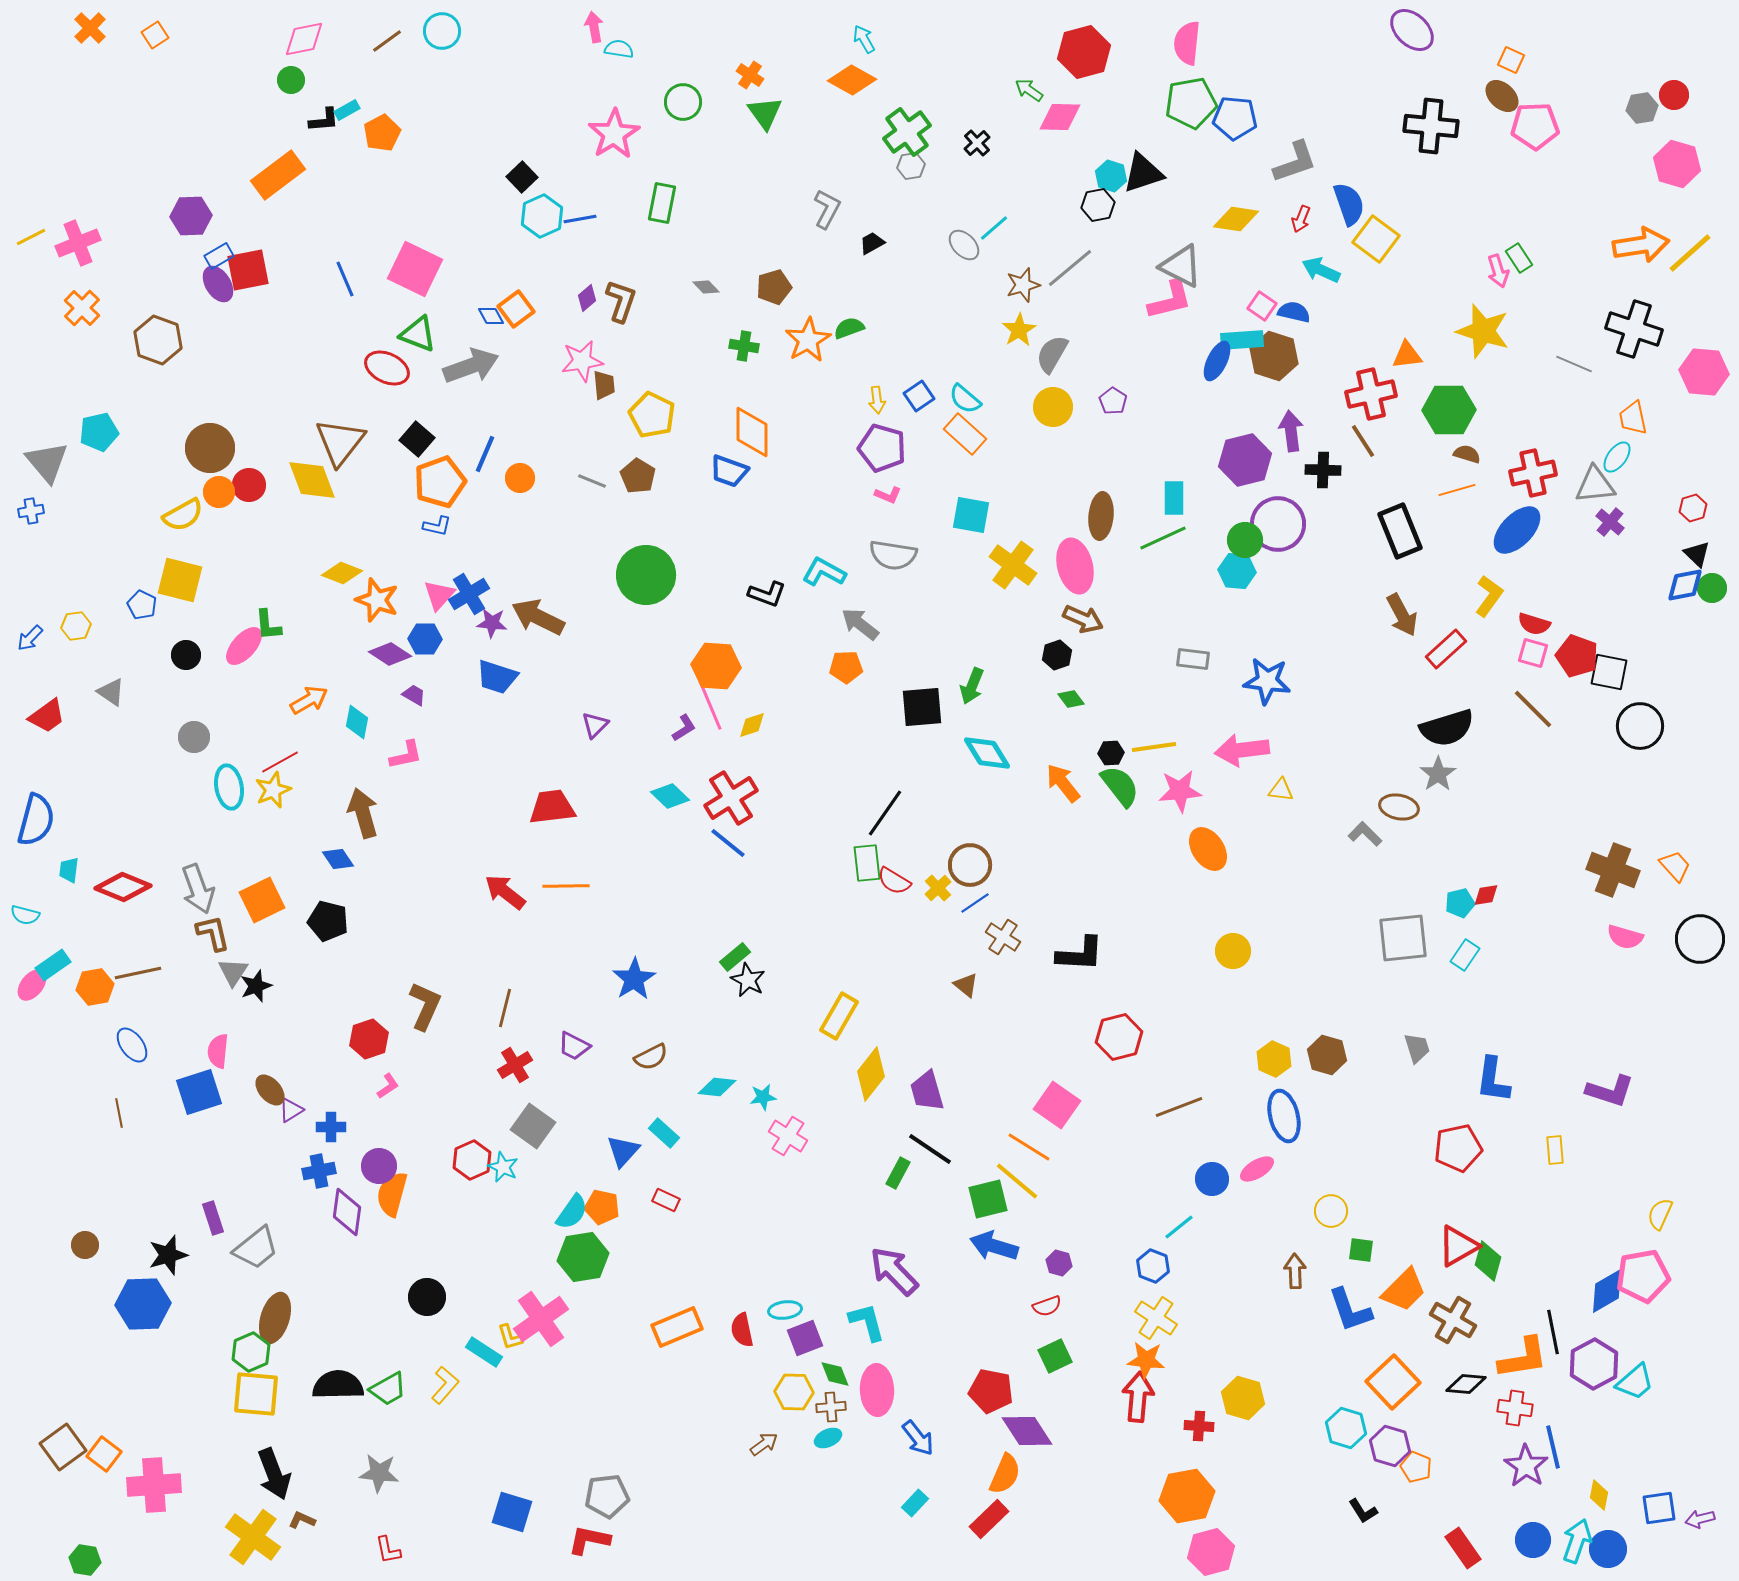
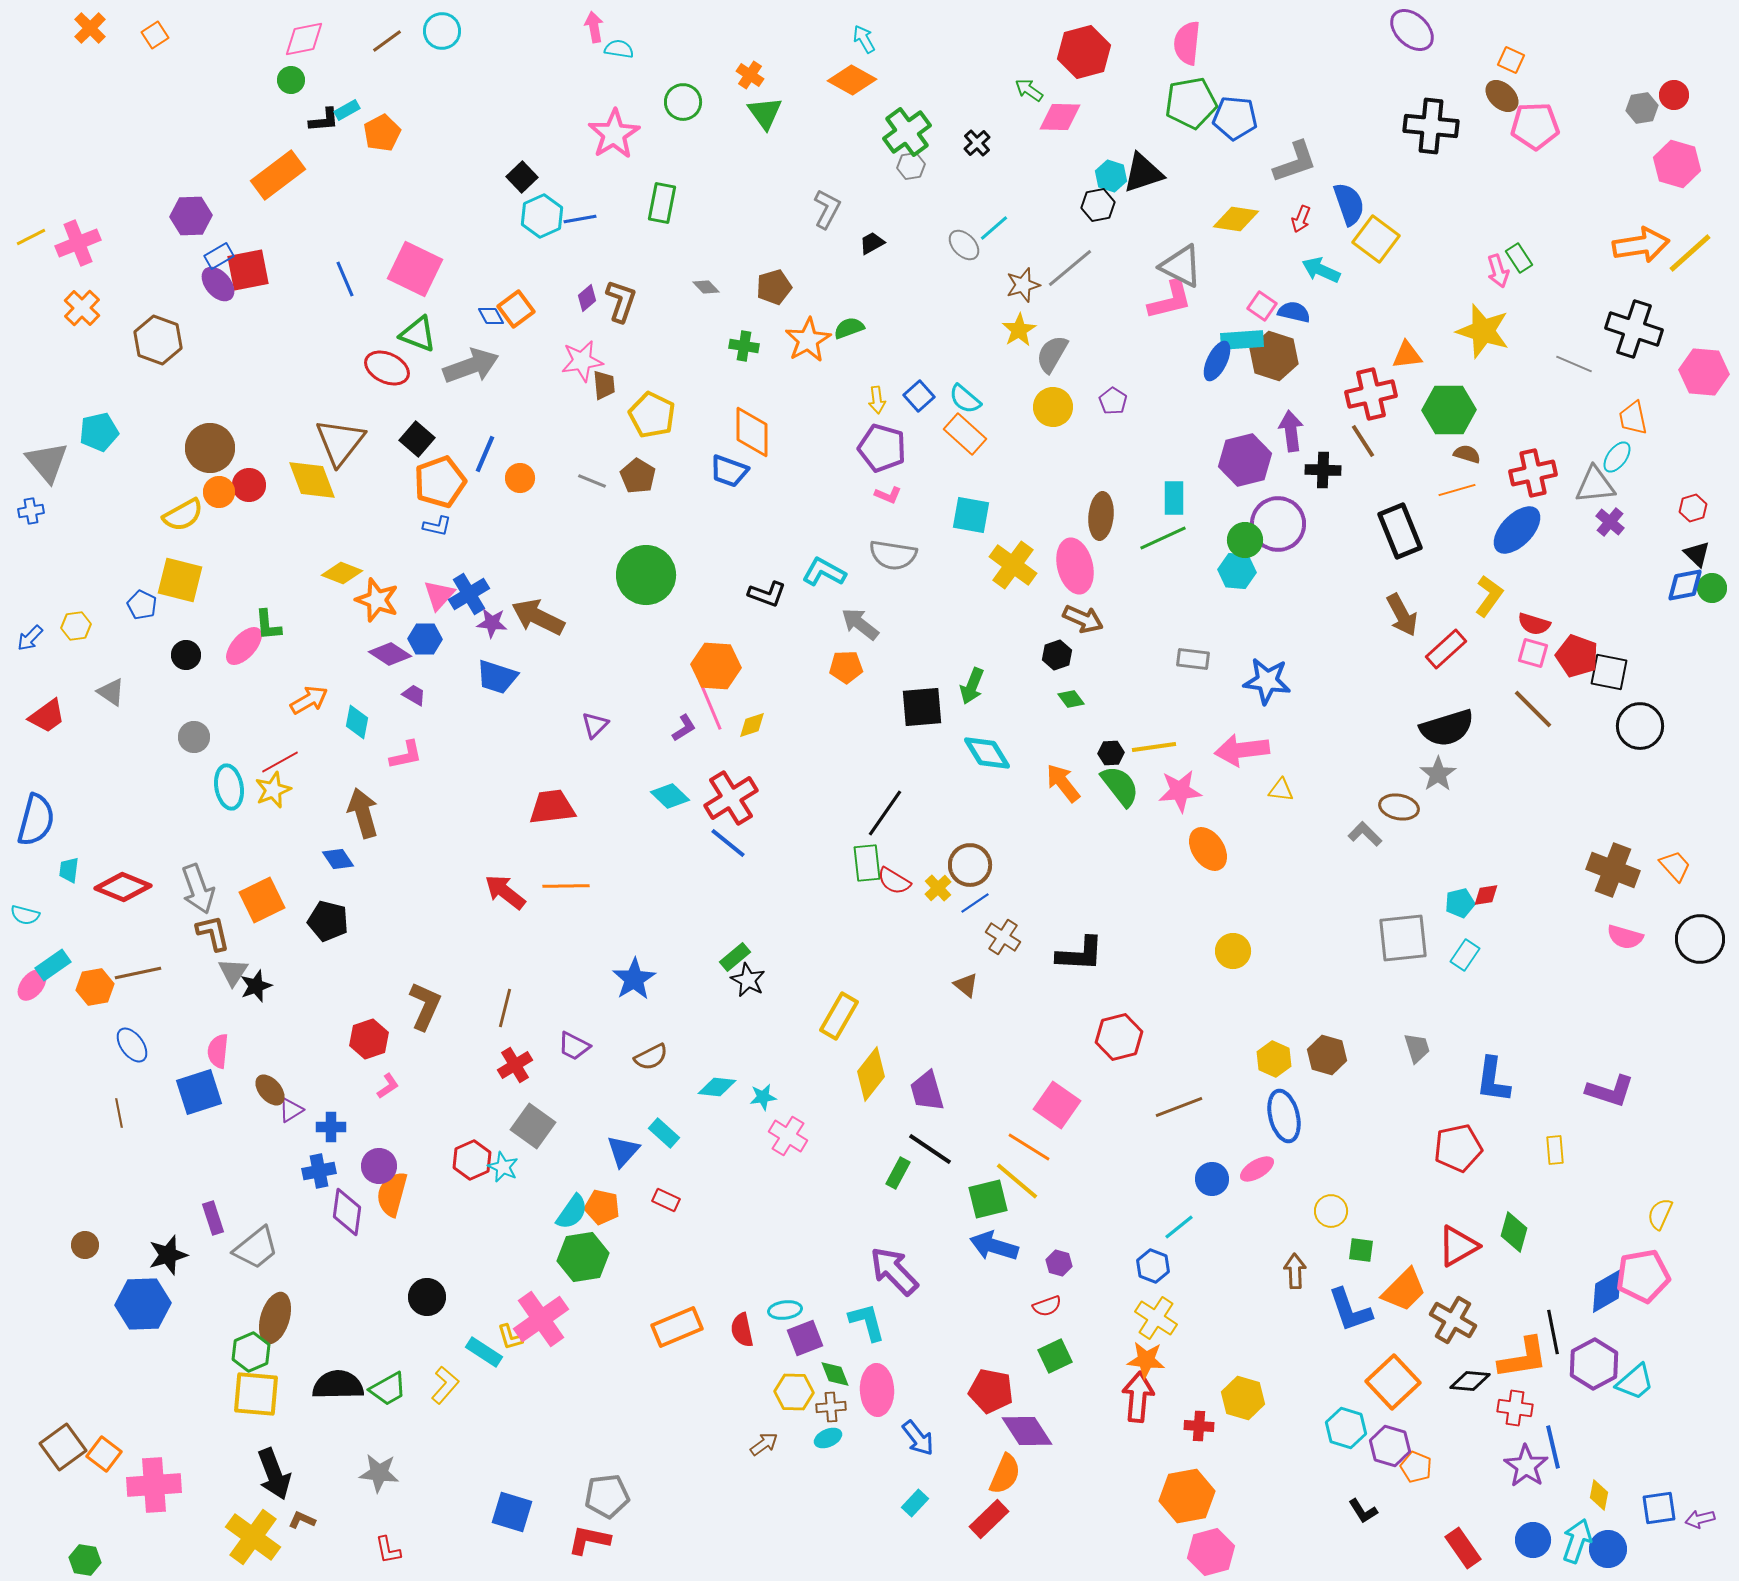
purple ellipse at (218, 284): rotated 9 degrees counterclockwise
blue square at (919, 396): rotated 8 degrees counterclockwise
green diamond at (1488, 1261): moved 26 px right, 29 px up
black diamond at (1466, 1384): moved 4 px right, 3 px up
